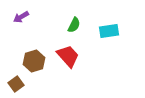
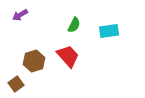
purple arrow: moved 1 px left, 2 px up
